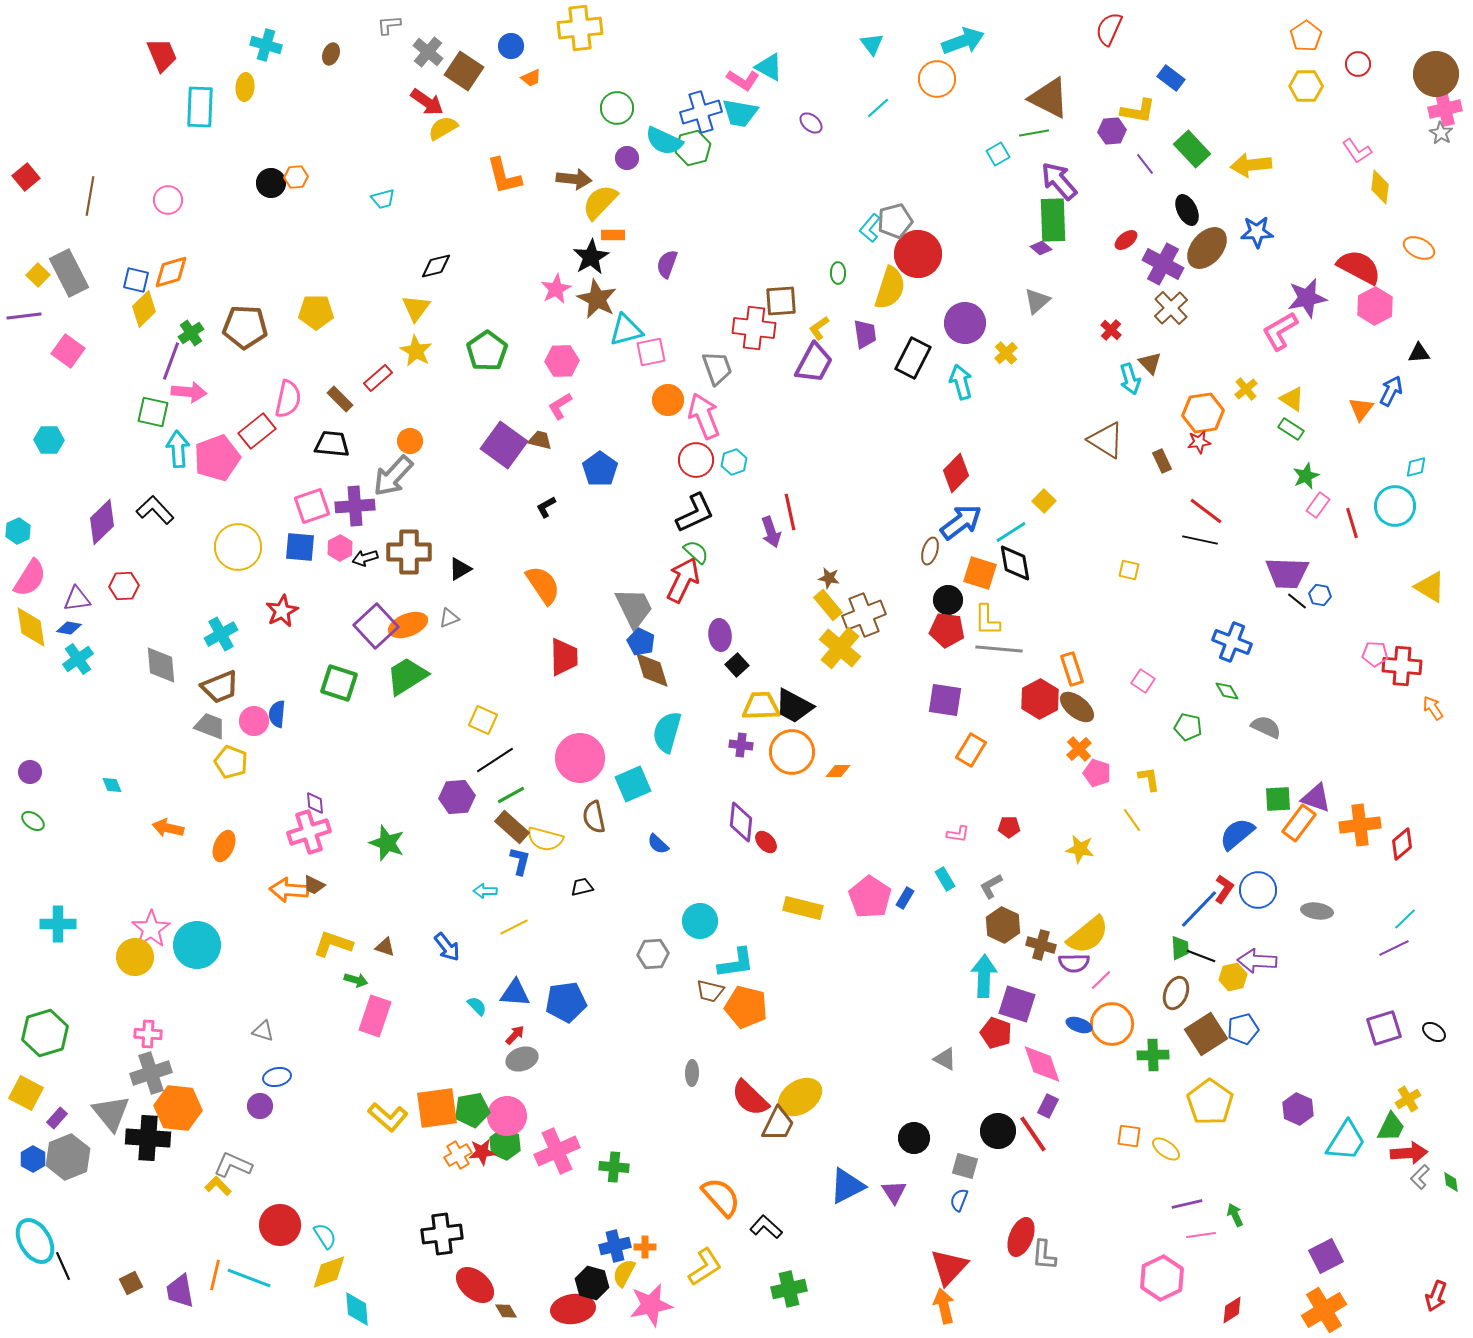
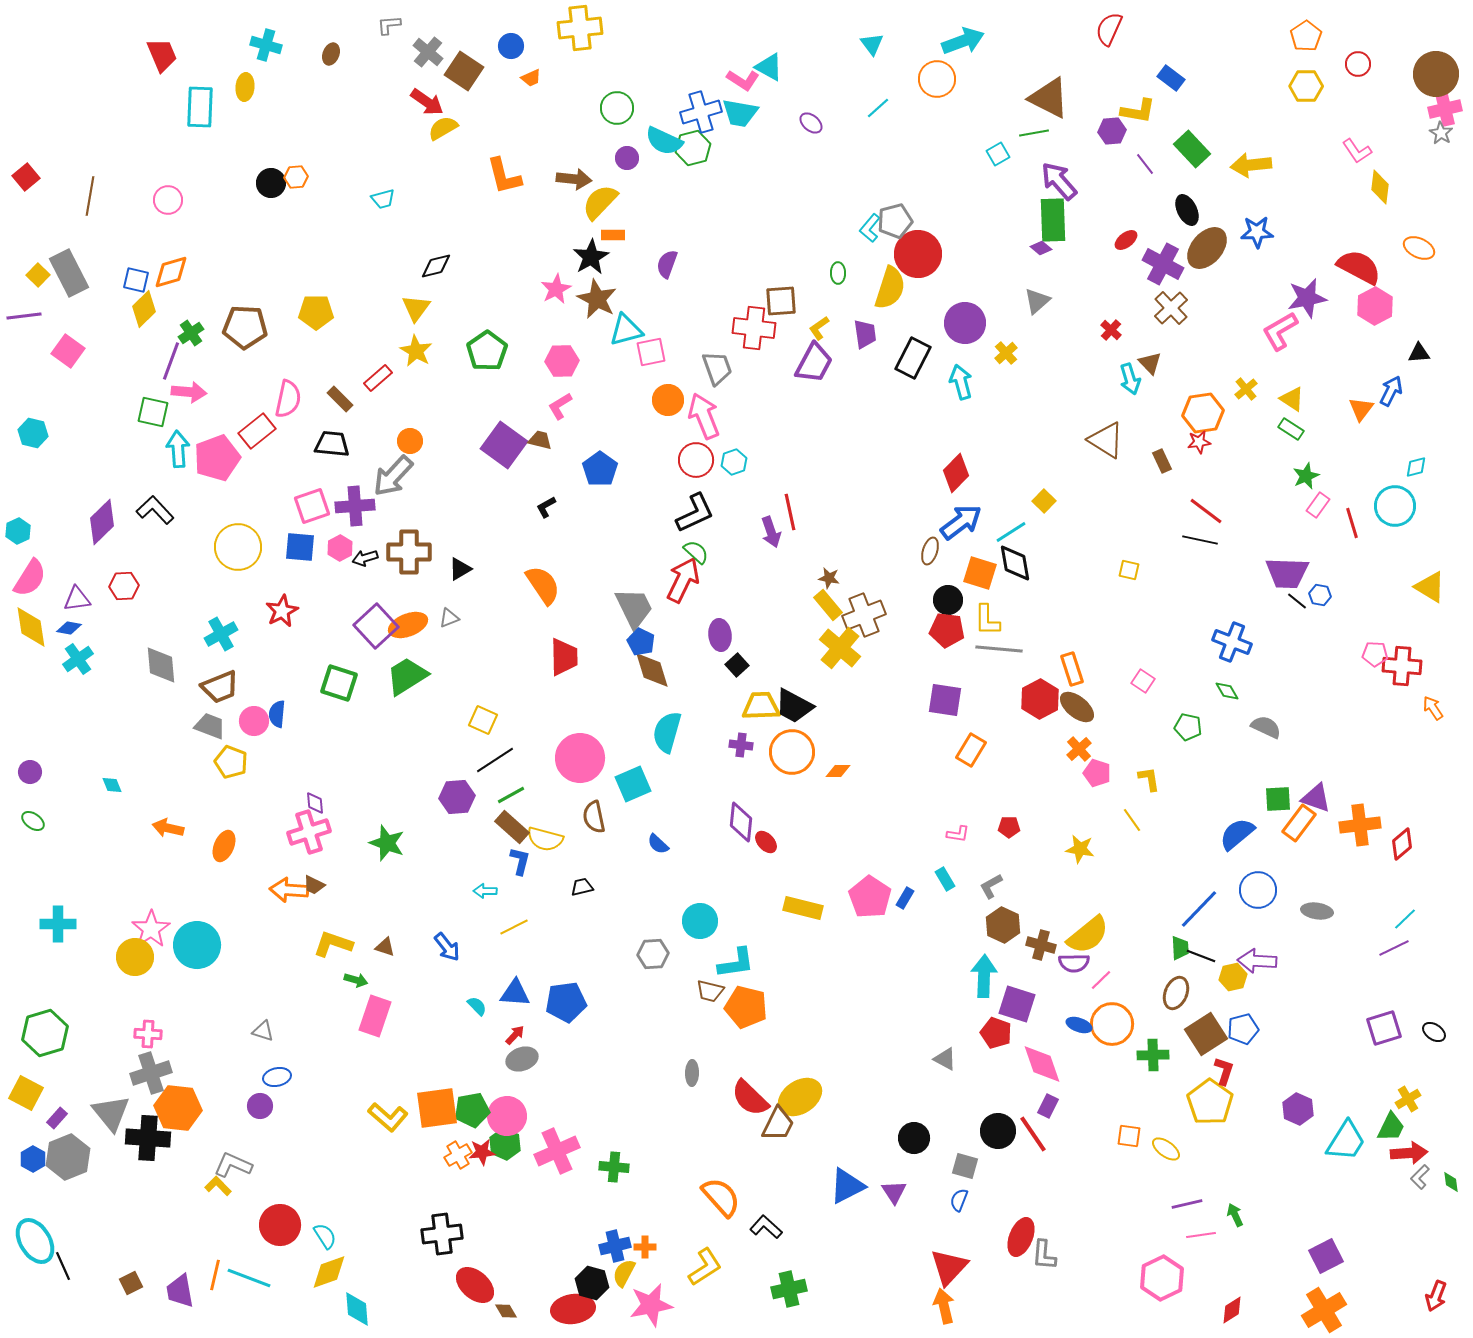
cyan hexagon at (49, 440): moved 16 px left, 7 px up; rotated 12 degrees clockwise
red L-shape at (1224, 889): moved 182 px down; rotated 16 degrees counterclockwise
